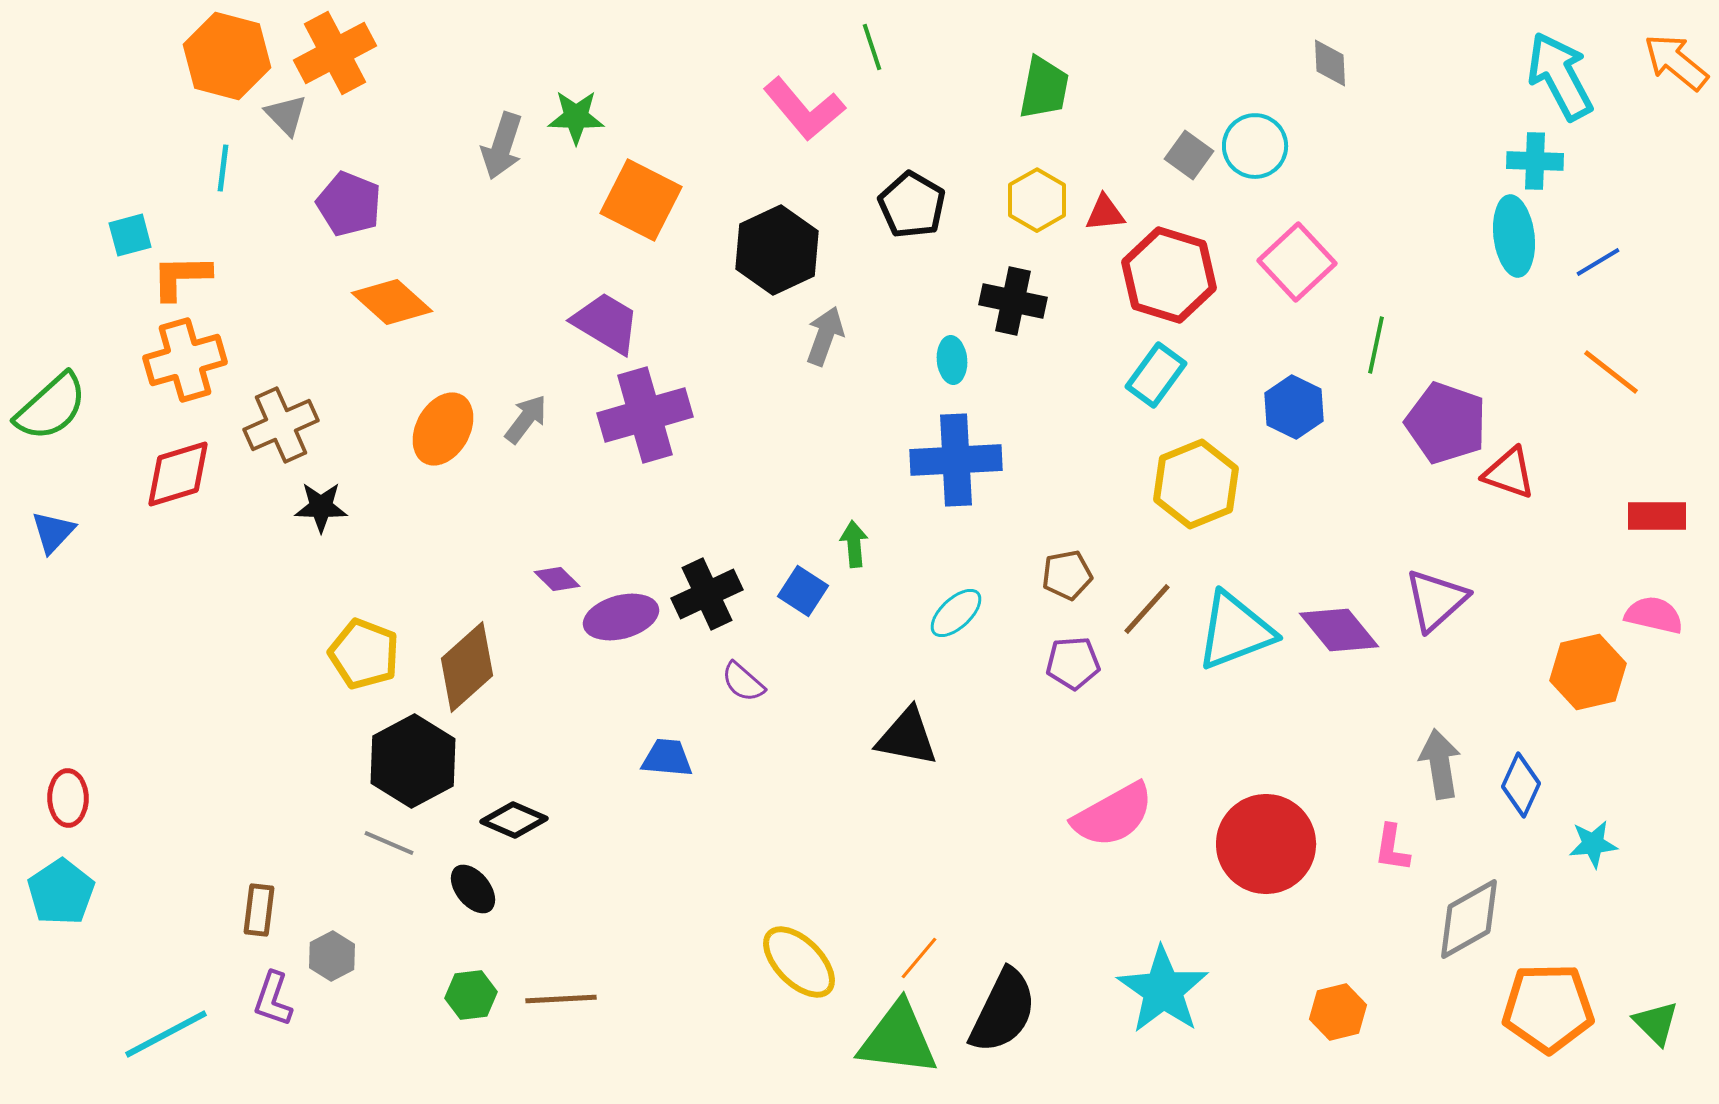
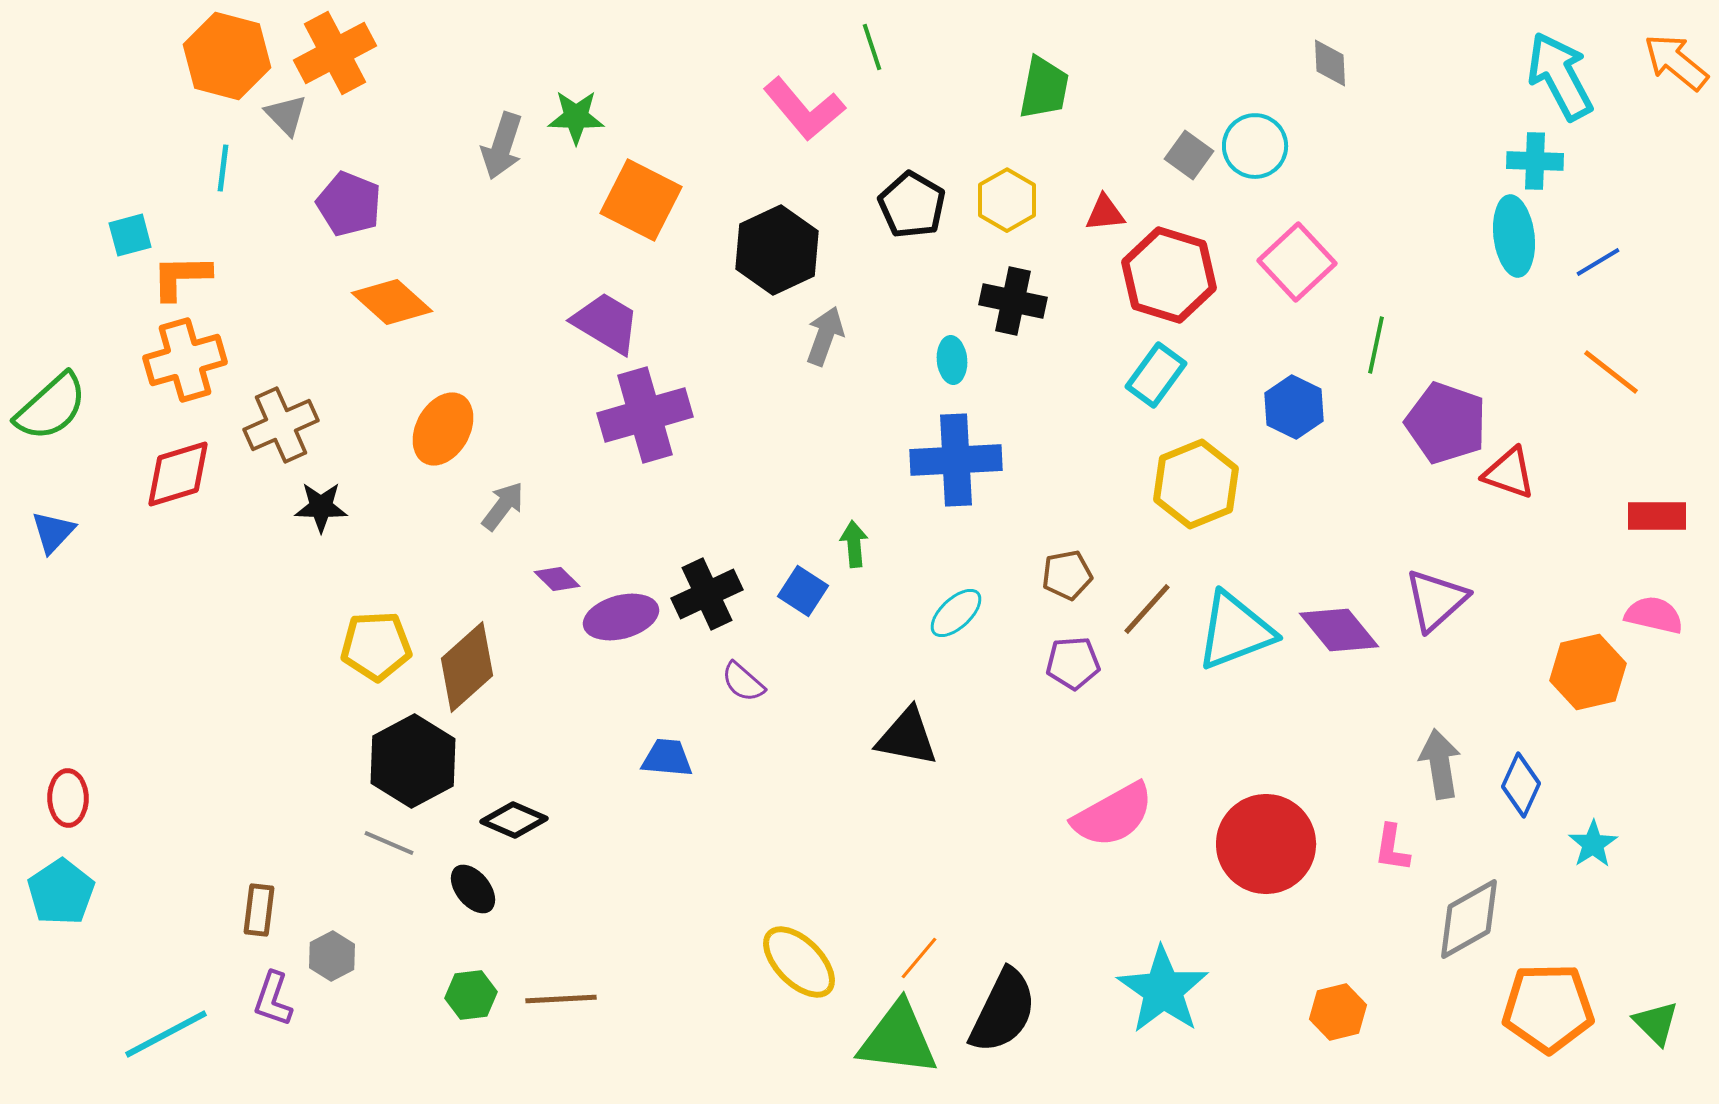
yellow hexagon at (1037, 200): moved 30 px left
gray arrow at (526, 419): moved 23 px left, 87 px down
yellow pentagon at (364, 654): moved 12 px right, 8 px up; rotated 24 degrees counterclockwise
cyan star at (1593, 844): rotated 27 degrees counterclockwise
